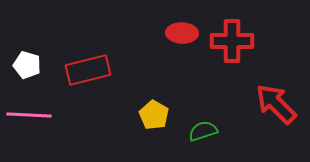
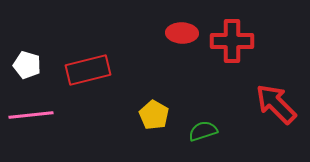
pink line: moved 2 px right; rotated 9 degrees counterclockwise
